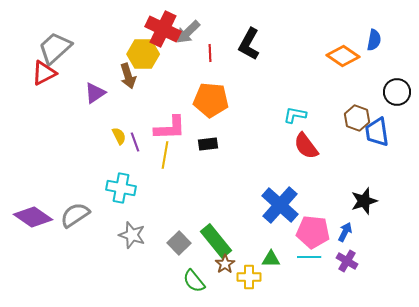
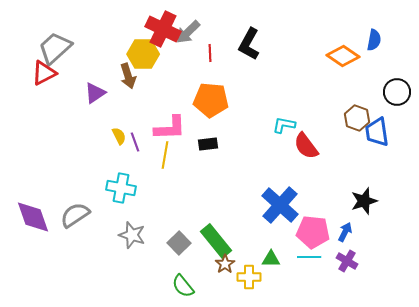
cyan L-shape: moved 11 px left, 10 px down
purple diamond: rotated 36 degrees clockwise
green semicircle: moved 11 px left, 5 px down
